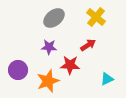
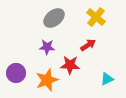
purple star: moved 2 px left
purple circle: moved 2 px left, 3 px down
orange star: moved 1 px left, 1 px up
